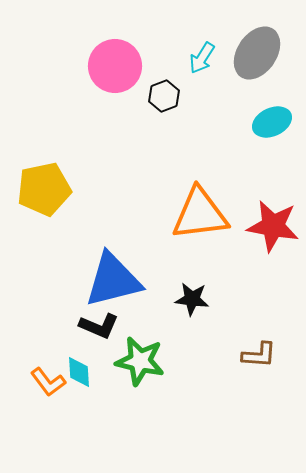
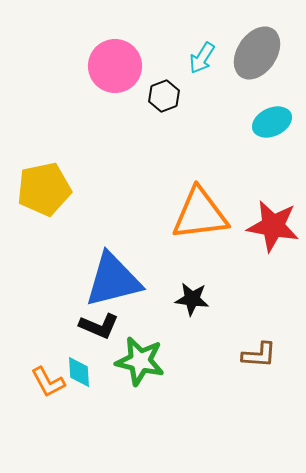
orange L-shape: rotated 9 degrees clockwise
